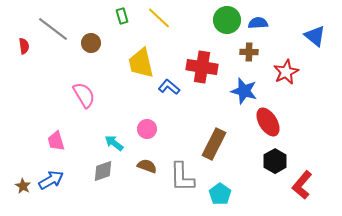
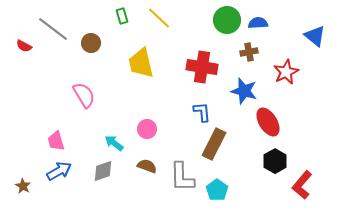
red semicircle: rotated 126 degrees clockwise
brown cross: rotated 12 degrees counterclockwise
blue L-shape: moved 33 px right, 25 px down; rotated 45 degrees clockwise
blue arrow: moved 8 px right, 9 px up
cyan pentagon: moved 3 px left, 4 px up
